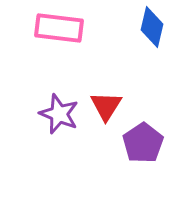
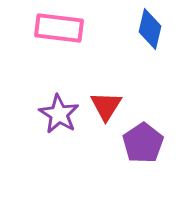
blue diamond: moved 2 px left, 2 px down
purple star: rotated 9 degrees clockwise
